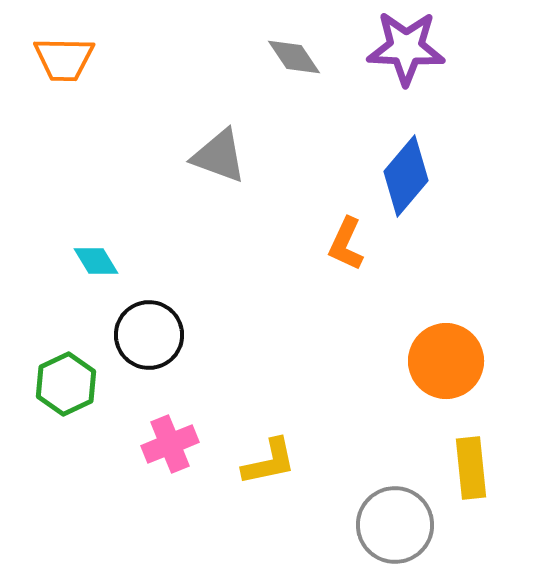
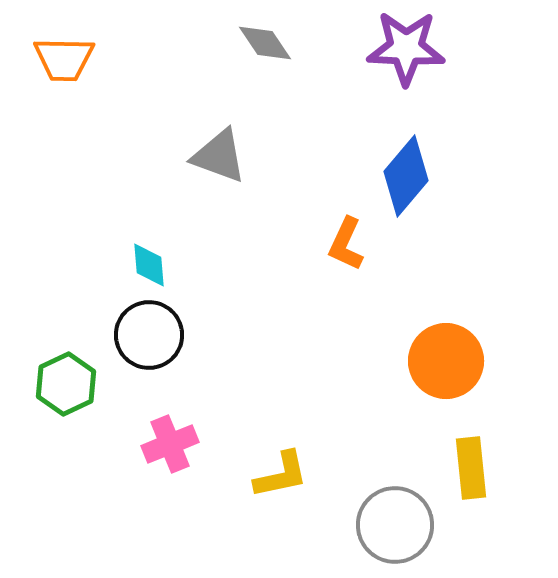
gray diamond: moved 29 px left, 14 px up
cyan diamond: moved 53 px right, 4 px down; rotated 27 degrees clockwise
yellow L-shape: moved 12 px right, 13 px down
